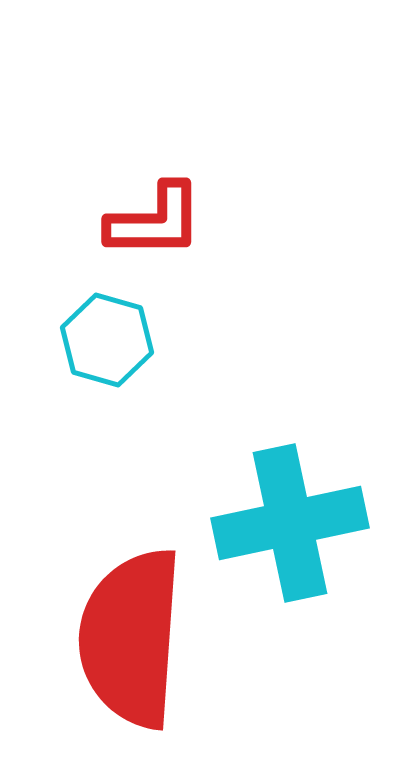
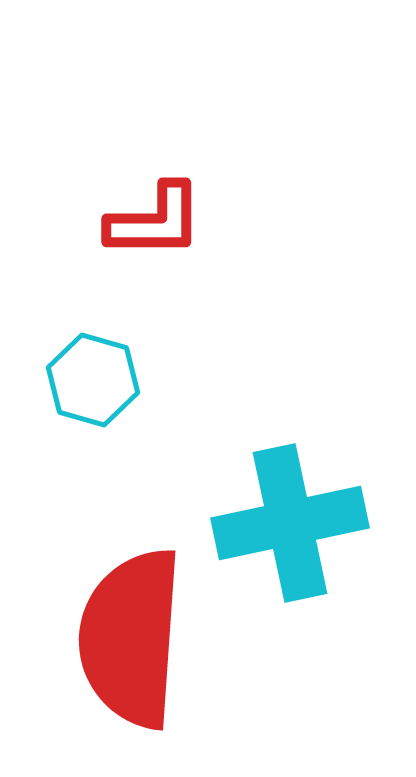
cyan hexagon: moved 14 px left, 40 px down
